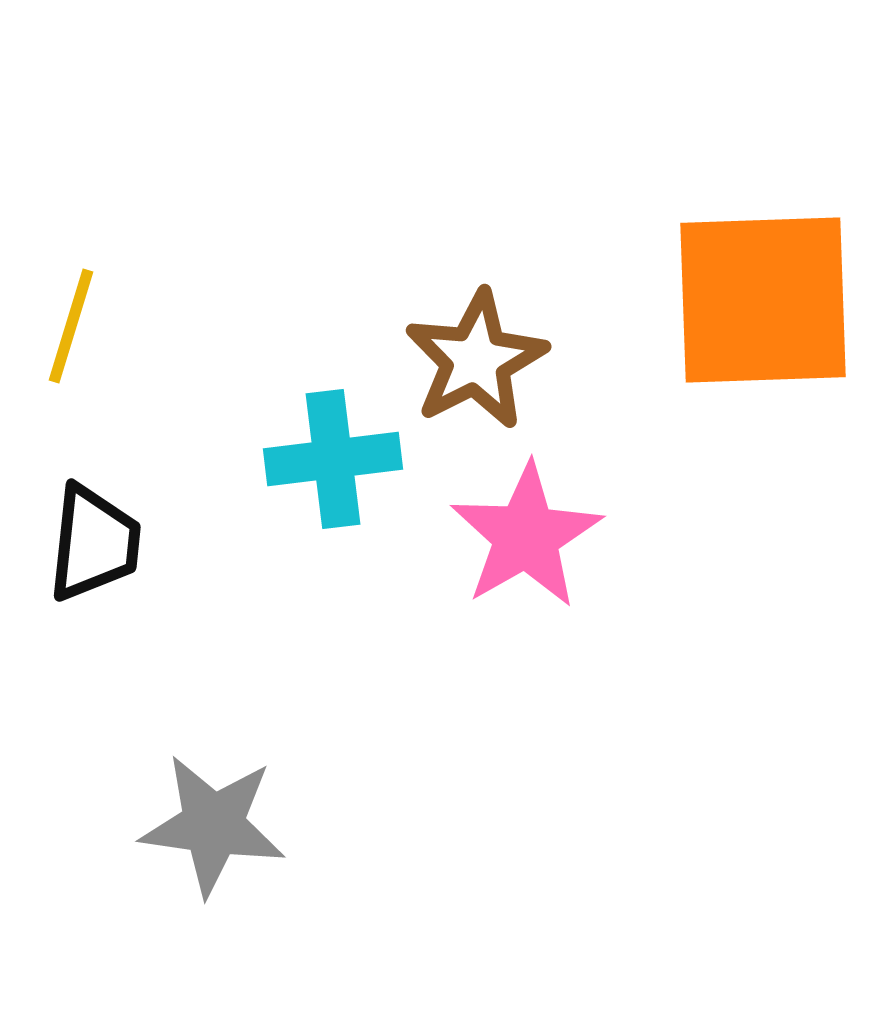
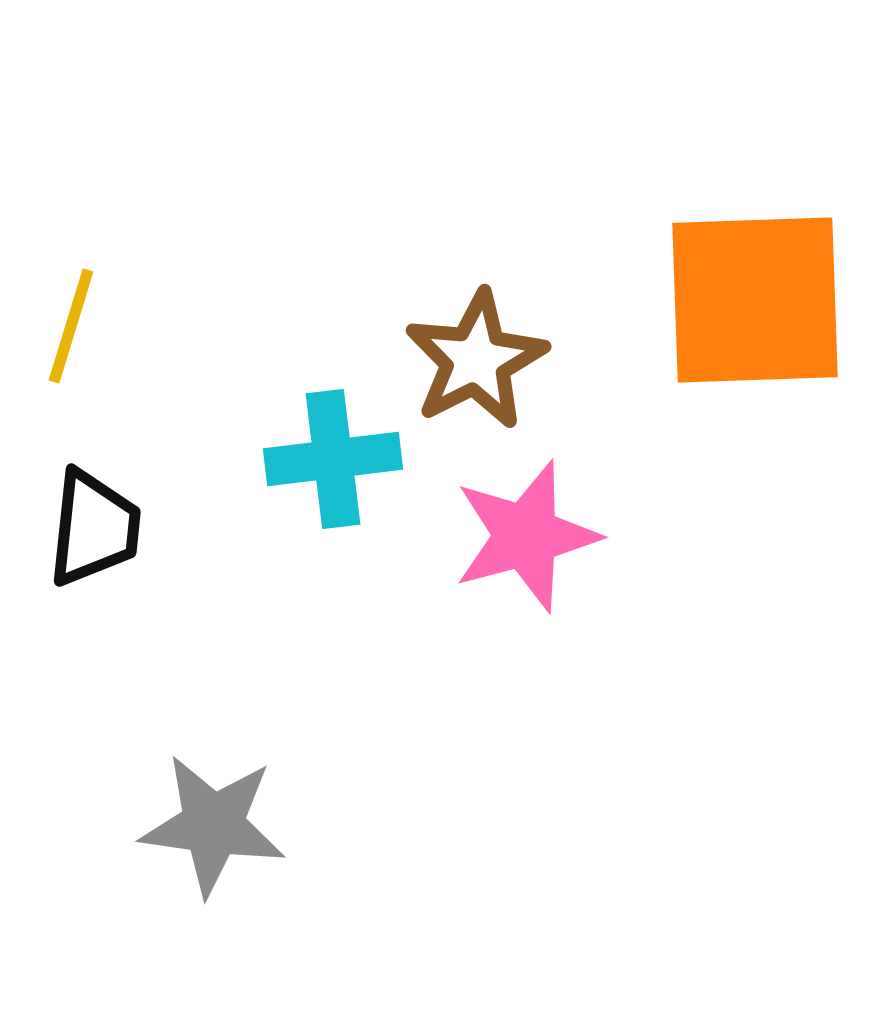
orange square: moved 8 px left
pink star: rotated 15 degrees clockwise
black trapezoid: moved 15 px up
